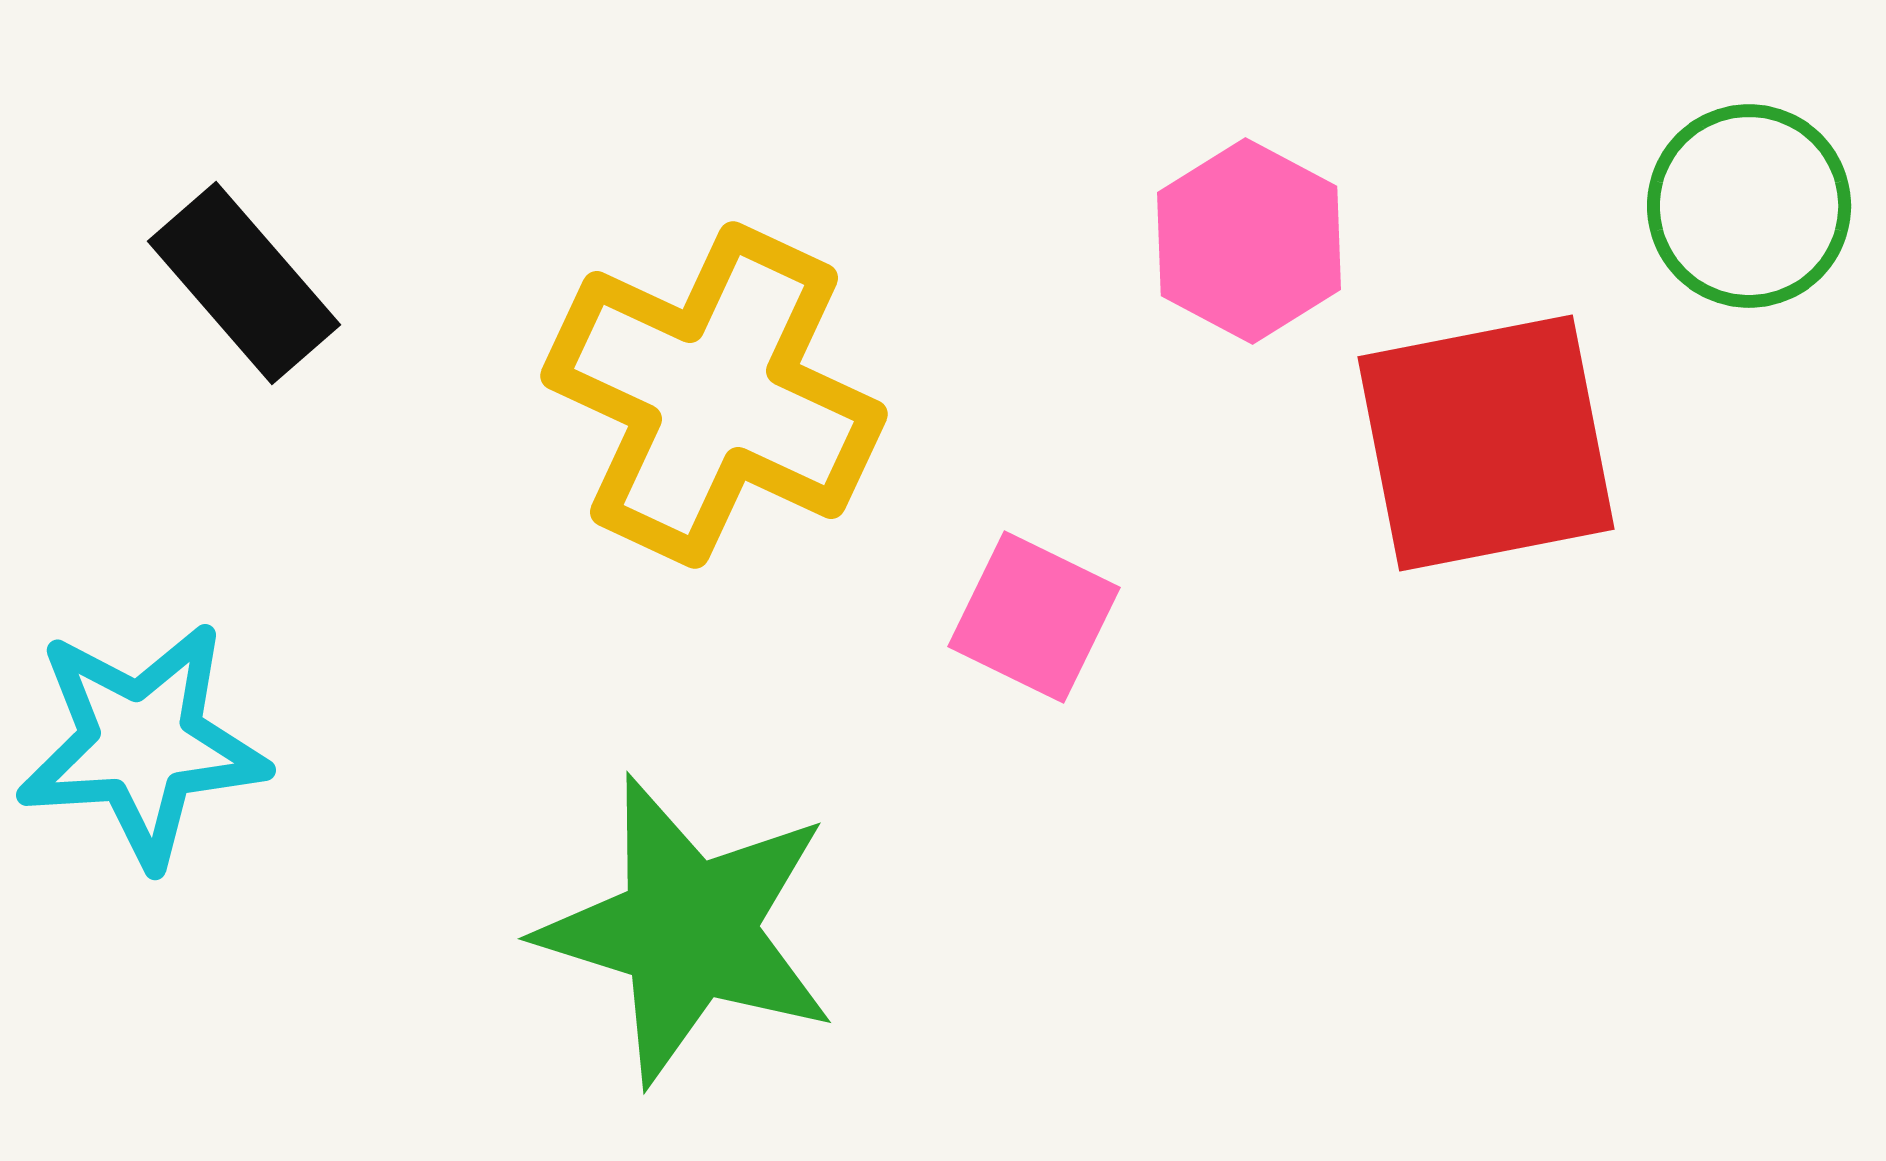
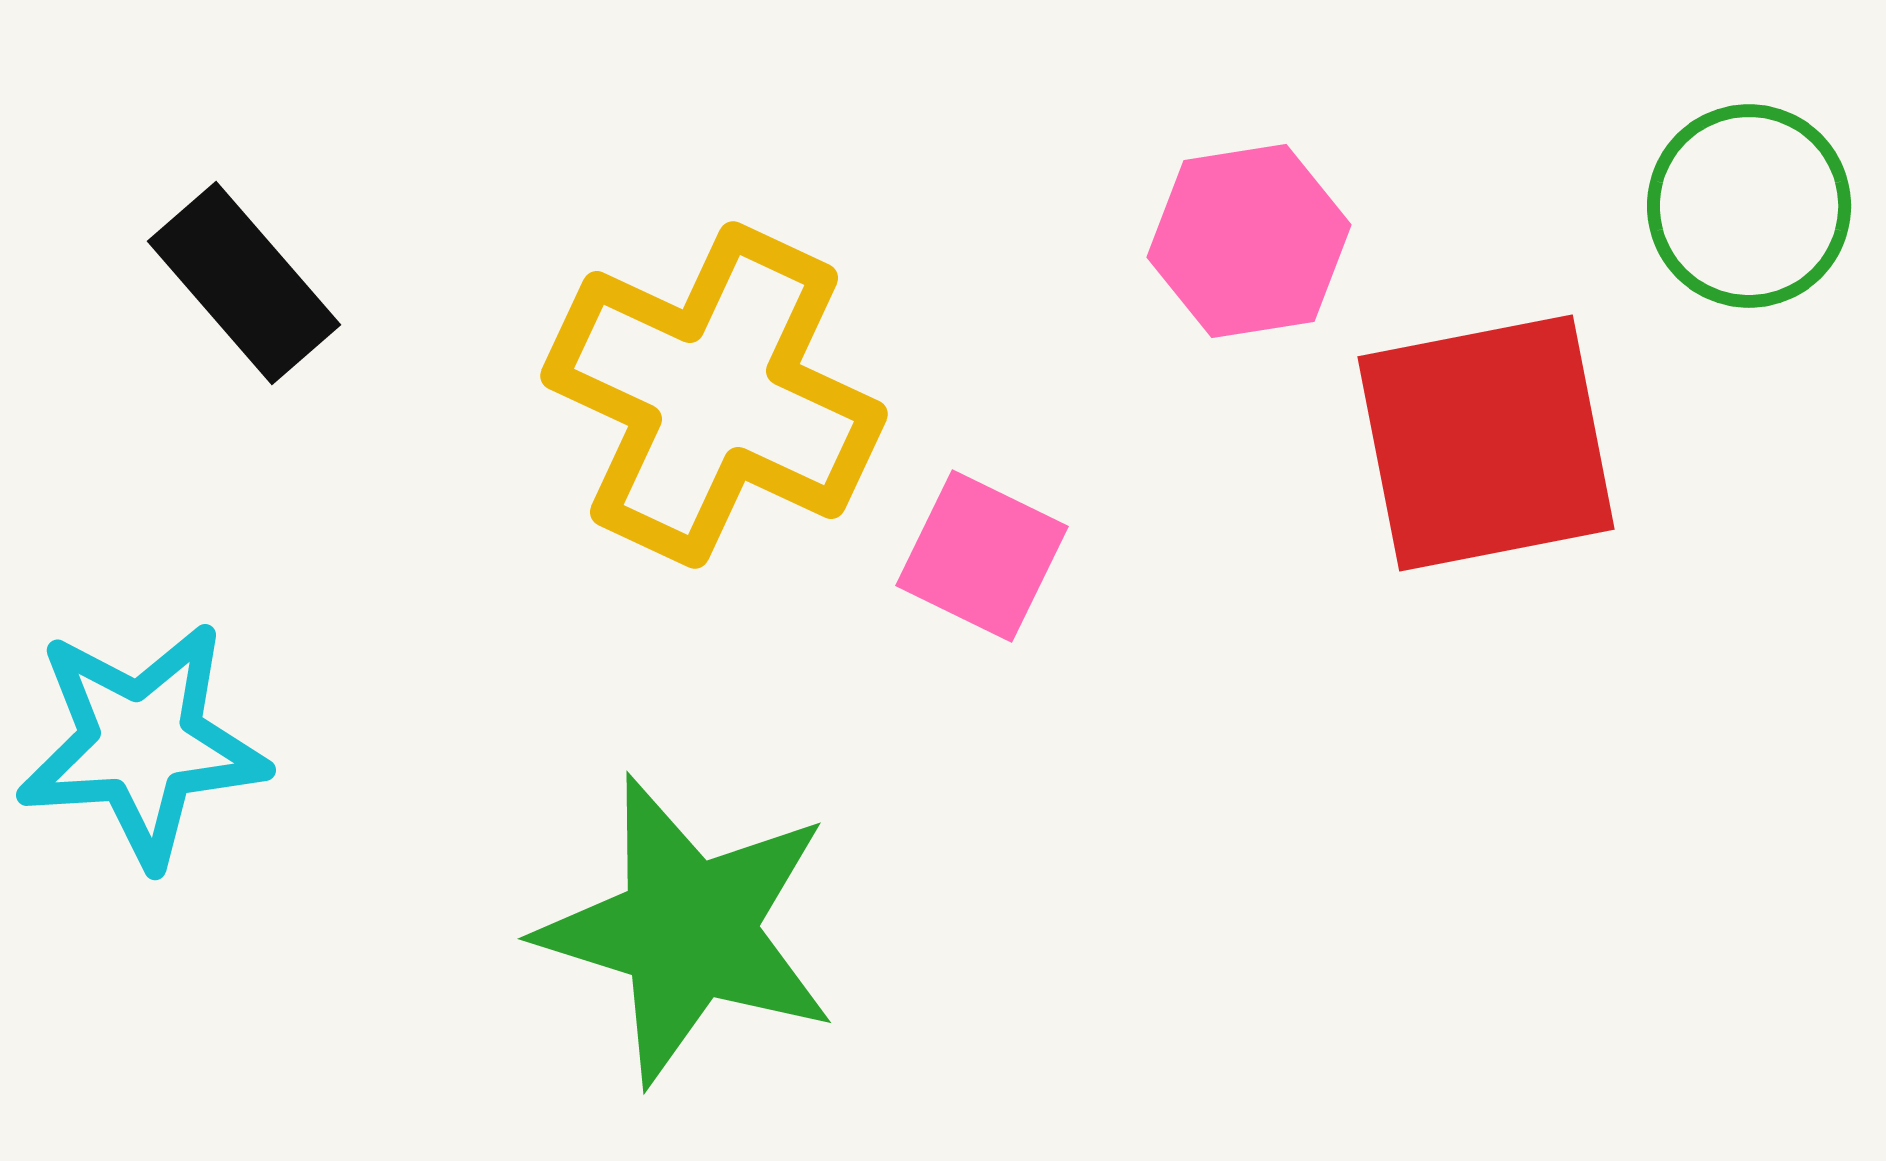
pink hexagon: rotated 23 degrees clockwise
pink square: moved 52 px left, 61 px up
